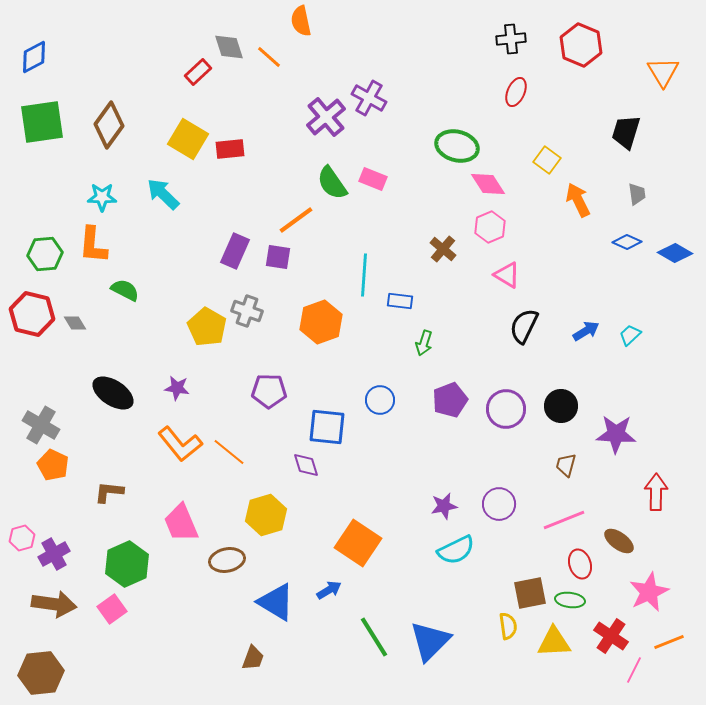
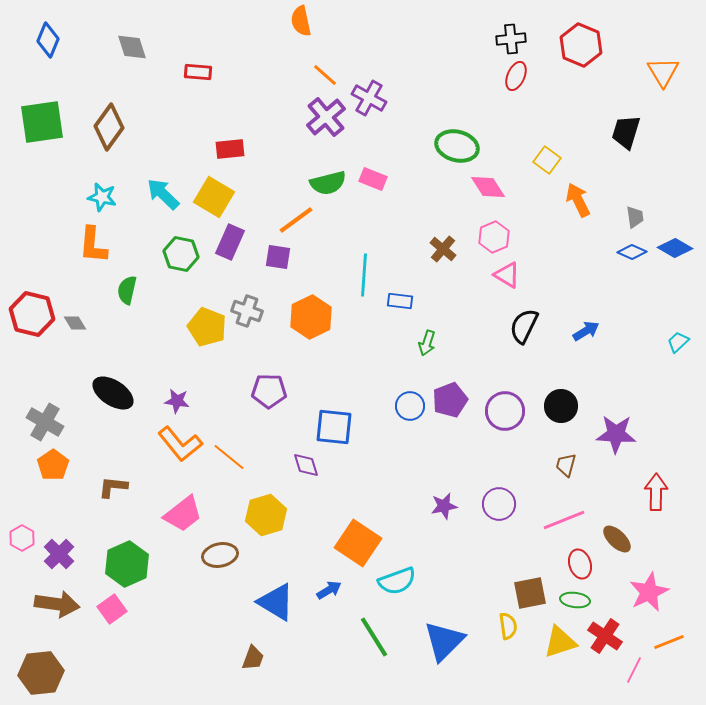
gray diamond at (229, 47): moved 97 px left
blue diamond at (34, 57): moved 14 px right, 17 px up; rotated 40 degrees counterclockwise
orange line at (269, 57): moved 56 px right, 18 px down
red rectangle at (198, 72): rotated 48 degrees clockwise
red ellipse at (516, 92): moved 16 px up
brown diamond at (109, 125): moved 2 px down
yellow square at (188, 139): moved 26 px right, 58 px down
green semicircle at (332, 183): moved 4 px left; rotated 69 degrees counterclockwise
pink diamond at (488, 184): moved 3 px down
gray trapezoid at (637, 194): moved 2 px left, 23 px down
cyan star at (102, 197): rotated 12 degrees clockwise
pink hexagon at (490, 227): moved 4 px right, 10 px down
blue diamond at (627, 242): moved 5 px right, 10 px down
purple rectangle at (235, 251): moved 5 px left, 9 px up
blue diamond at (675, 253): moved 5 px up
green hexagon at (45, 254): moved 136 px right; rotated 16 degrees clockwise
green semicircle at (125, 290): moved 2 px right; rotated 104 degrees counterclockwise
orange hexagon at (321, 322): moved 10 px left, 5 px up; rotated 6 degrees counterclockwise
yellow pentagon at (207, 327): rotated 9 degrees counterclockwise
cyan trapezoid at (630, 335): moved 48 px right, 7 px down
green arrow at (424, 343): moved 3 px right
purple star at (177, 388): moved 13 px down
blue circle at (380, 400): moved 30 px right, 6 px down
purple circle at (506, 409): moved 1 px left, 2 px down
gray cross at (41, 425): moved 4 px right, 3 px up
blue square at (327, 427): moved 7 px right
orange line at (229, 452): moved 5 px down
orange pentagon at (53, 465): rotated 12 degrees clockwise
brown L-shape at (109, 492): moved 4 px right, 5 px up
pink trapezoid at (181, 523): moved 2 px right, 9 px up; rotated 105 degrees counterclockwise
pink hexagon at (22, 538): rotated 15 degrees counterclockwise
brown ellipse at (619, 541): moved 2 px left, 2 px up; rotated 8 degrees clockwise
cyan semicircle at (456, 550): moved 59 px left, 31 px down; rotated 6 degrees clockwise
purple cross at (54, 554): moved 5 px right; rotated 16 degrees counterclockwise
brown ellipse at (227, 560): moved 7 px left, 5 px up
green ellipse at (570, 600): moved 5 px right
brown arrow at (54, 604): moved 3 px right
red cross at (611, 636): moved 6 px left
blue triangle at (430, 641): moved 14 px right
yellow triangle at (554, 642): moved 6 px right; rotated 15 degrees counterclockwise
